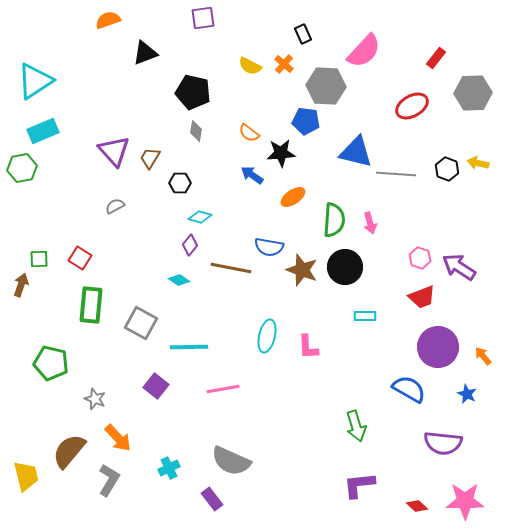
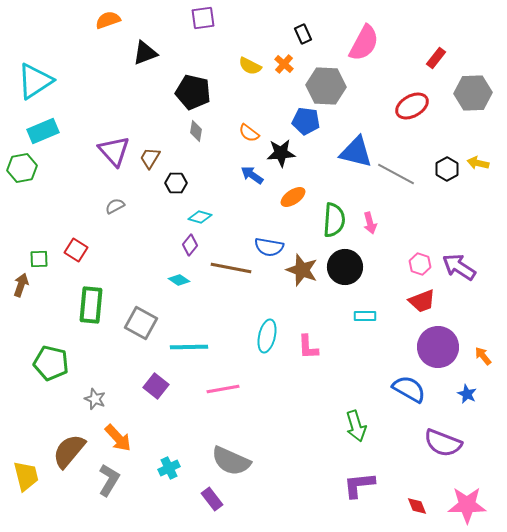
pink semicircle at (364, 51): moved 8 px up; rotated 15 degrees counterclockwise
black hexagon at (447, 169): rotated 10 degrees clockwise
gray line at (396, 174): rotated 24 degrees clockwise
black hexagon at (180, 183): moved 4 px left
red square at (80, 258): moved 4 px left, 8 px up
pink hexagon at (420, 258): moved 6 px down
red trapezoid at (422, 297): moved 4 px down
purple semicircle at (443, 443): rotated 15 degrees clockwise
pink star at (465, 501): moved 2 px right, 4 px down
red diamond at (417, 506): rotated 25 degrees clockwise
